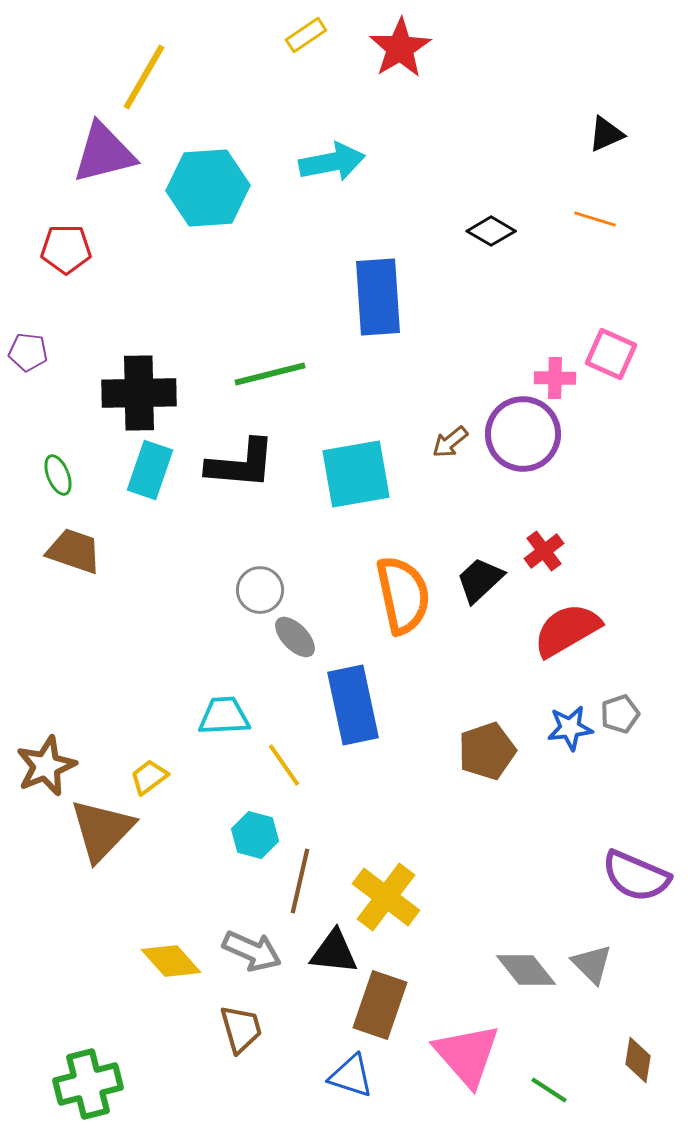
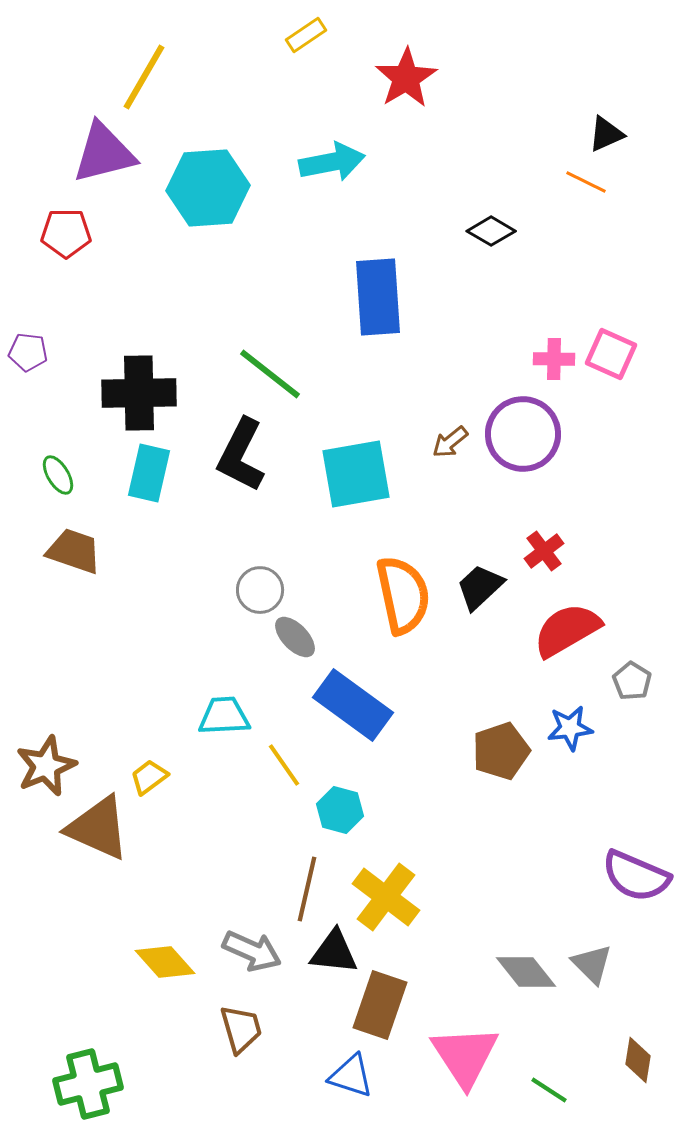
red star at (400, 48): moved 6 px right, 30 px down
orange line at (595, 219): moved 9 px left, 37 px up; rotated 9 degrees clockwise
red pentagon at (66, 249): moved 16 px up
green line at (270, 374): rotated 52 degrees clockwise
pink cross at (555, 378): moved 1 px left, 19 px up
black L-shape at (241, 464): moved 9 px up; rotated 112 degrees clockwise
cyan rectangle at (150, 470): moved 1 px left, 3 px down; rotated 6 degrees counterclockwise
green ellipse at (58, 475): rotated 9 degrees counterclockwise
black trapezoid at (480, 580): moved 7 px down
blue rectangle at (353, 705): rotated 42 degrees counterclockwise
gray pentagon at (620, 714): moved 12 px right, 33 px up; rotated 21 degrees counterclockwise
brown pentagon at (487, 751): moved 14 px right
brown triangle at (102, 830): moved 4 px left, 2 px up; rotated 50 degrees counterclockwise
cyan hexagon at (255, 835): moved 85 px right, 25 px up
brown line at (300, 881): moved 7 px right, 8 px down
yellow diamond at (171, 961): moved 6 px left, 1 px down
gray diamond at (526, 970): moved 2 px down
pink triangle at (467, 1055): moved 2 px left, 1 px down; rotated 8 degrees clockwise
